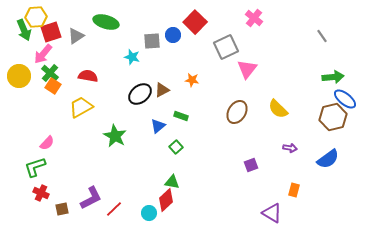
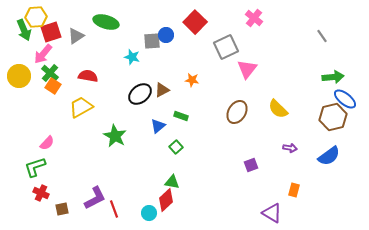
blue circle at (173, 35): moved 7 px left
blue semicircle at (328, 159): moved 1 px right, 3 px up
purple L-shape at (91, 198): moved 4 px right
red line at (114, 209): rotated 66 degrees counterclockwise
